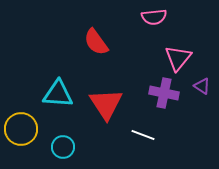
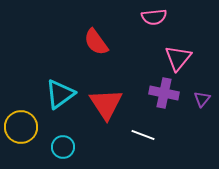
purple triangle: moved 13 px down; rotated 36 degrees clockwise
cyan triangle: moved 2 px right; rotated 40 degrees counterclockwise
yellow circle: moved 2 px up
